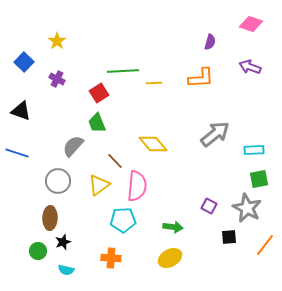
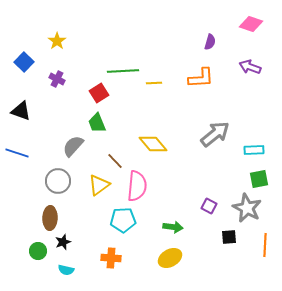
orange line: rotated 35 degrees counterclockwise
